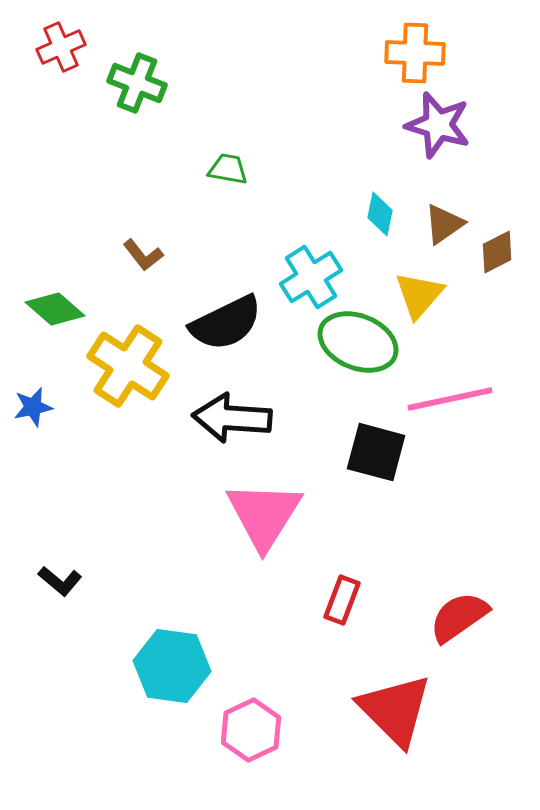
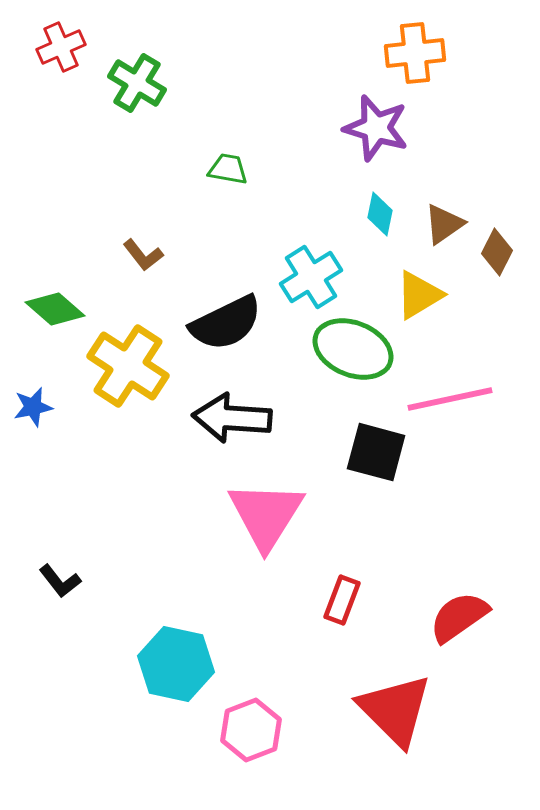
orange cross: rotated 8 degrees counterclockwise
green cross: rotated 10 degrees clockwise
purple star: moved 62 px left, 3 px down
brown diamond: rotated 36 degrees counterclockwise
yellow triangle: rotated 18 degrees clockwise
green ellipse: moved 5 px left, 7 px down
pink triangle: moved 2 px right
black L-shape: rotated 12 degrees clockwise
cyan hexagon: moved 4 px right, 2 px up; rotated 4 degrees clockwise
pink hexagon: rotated 4 degrees clockwise
